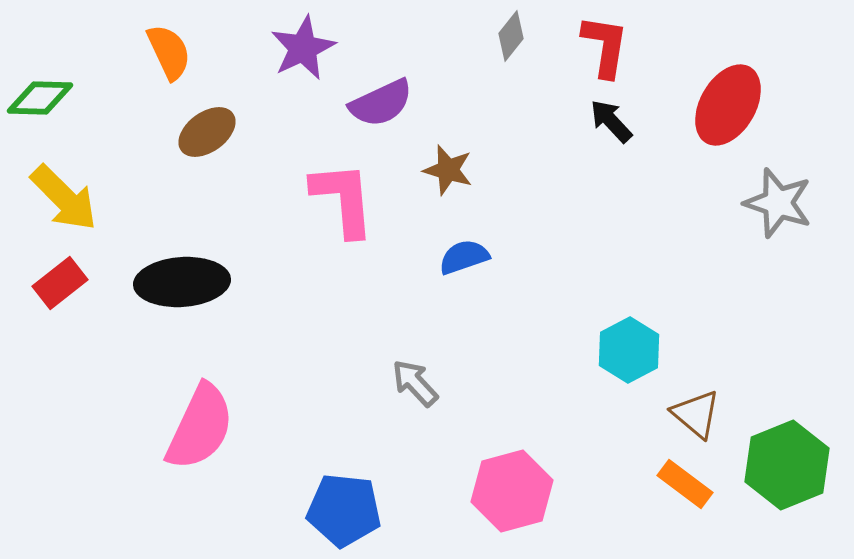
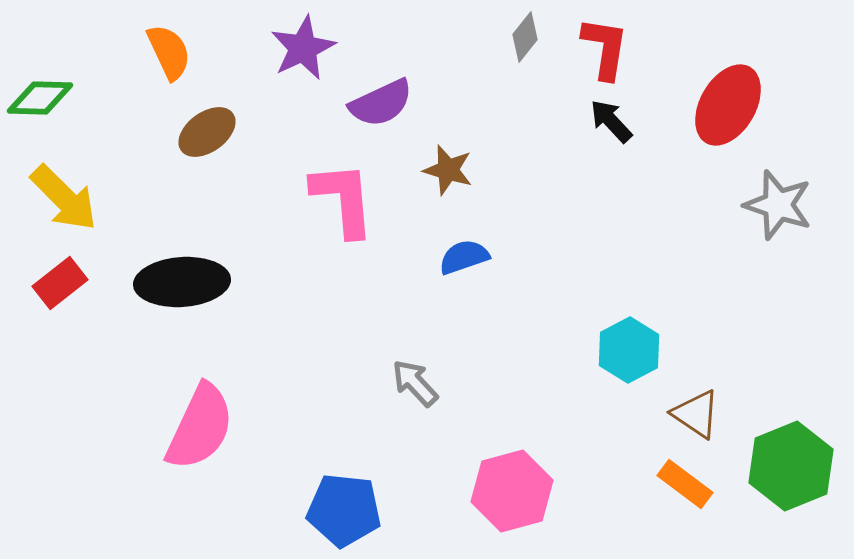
gray diamond: moved 14 px right, 1 px down
red L-shape: moved 2 px down
gray star: moved 2 px down
brown triangle: rotated 6 degrees counterclockwise
green hexagon: moved 4 px right, 1 px down
